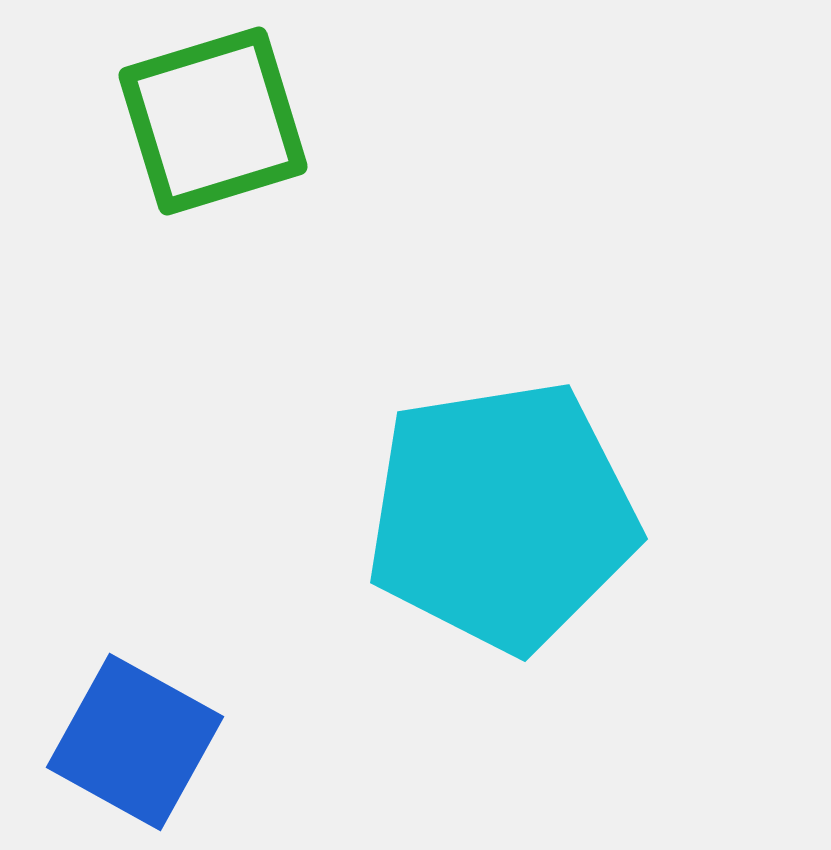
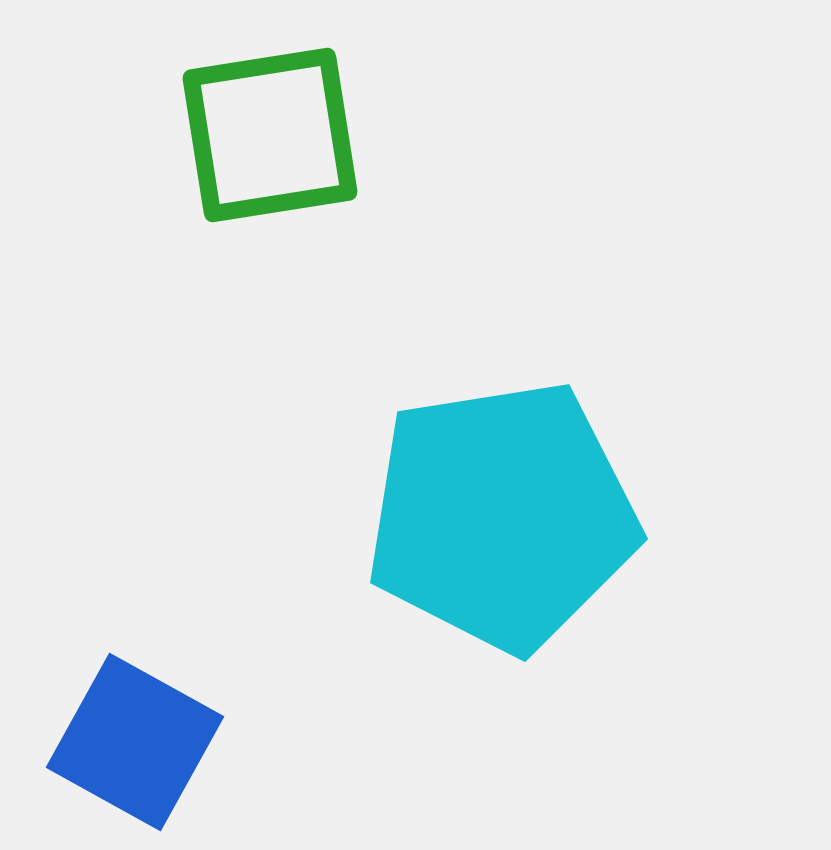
green square: moved 57 px right, 14 px down; rotated 8 degrees clockwise
